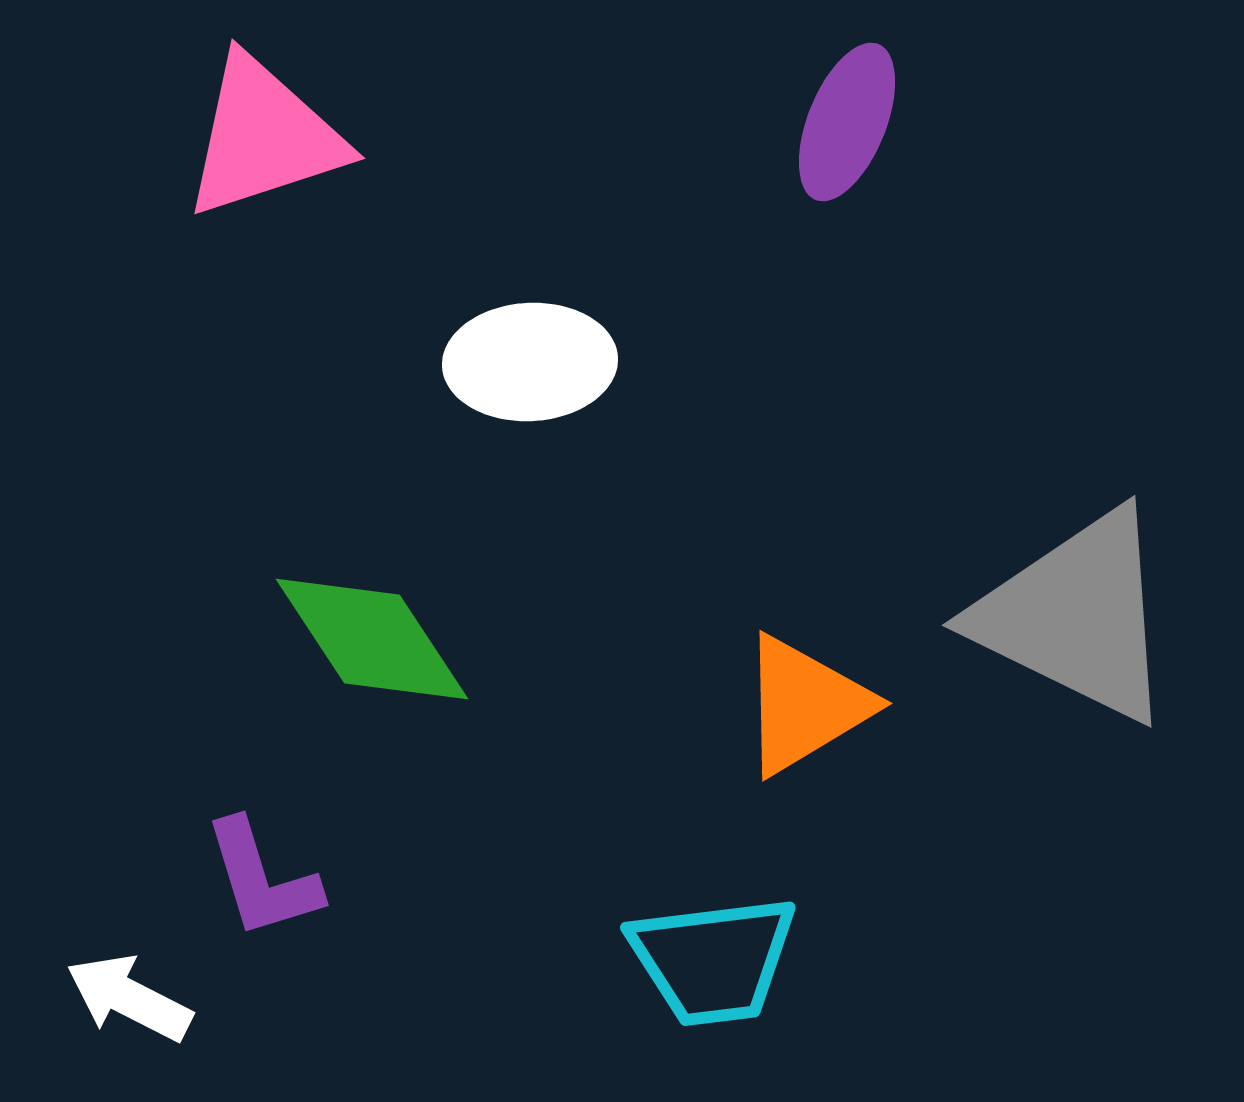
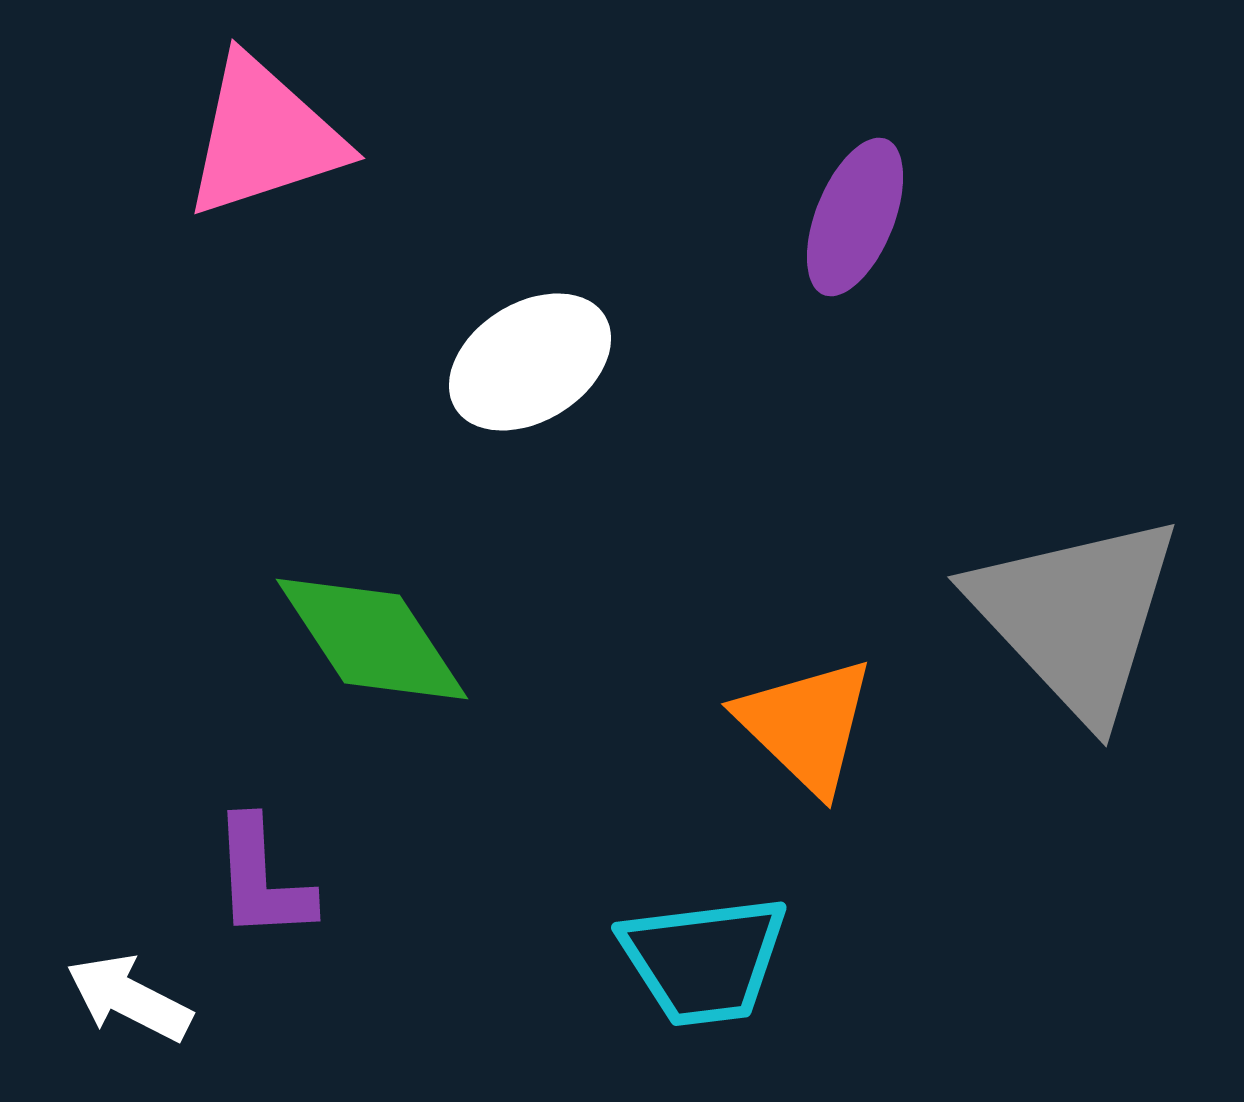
purple ellipse: moved 8 px right, 95 px down
white ellipse: rotated 29 degrees counterclockwise
gray triangle: rotated 21 degrees clockwise
orange triangle: moved 1 px right, 20 px down; rotated 45 degrees counterclockwise
purple L-shape: rotated 14 degrees clockwise
cyan trapezoid: moved 9 px left
